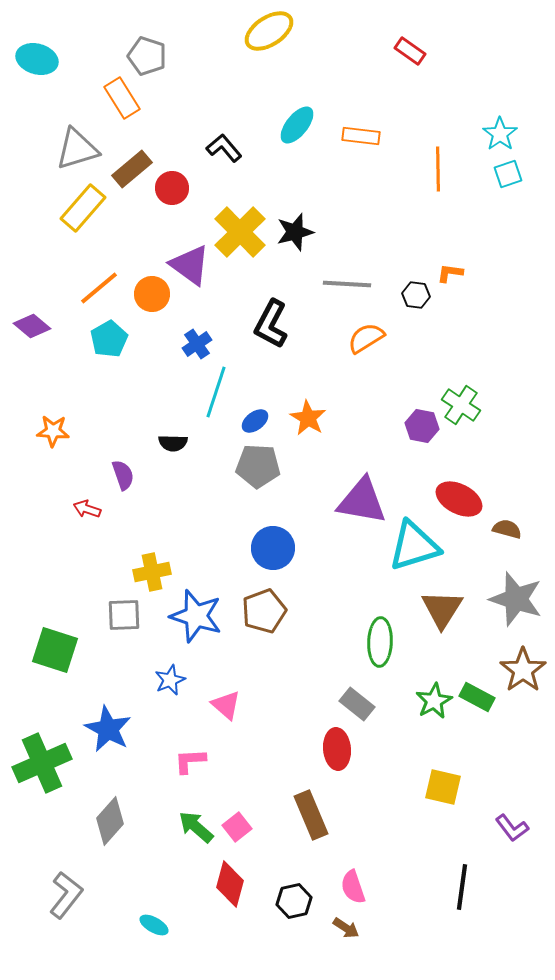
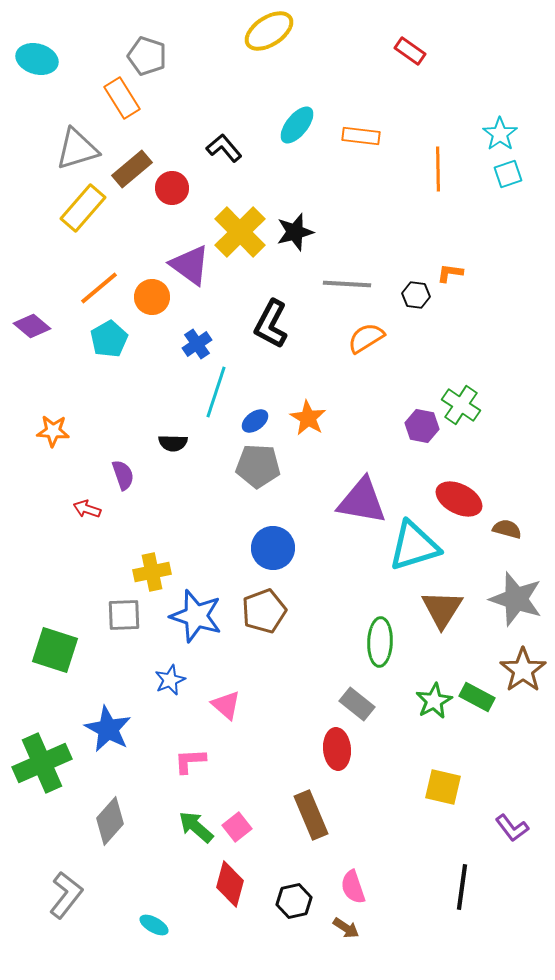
orange circle at (152, 294): moved 3 px down
